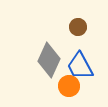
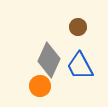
orange circle: moved 29 px left
